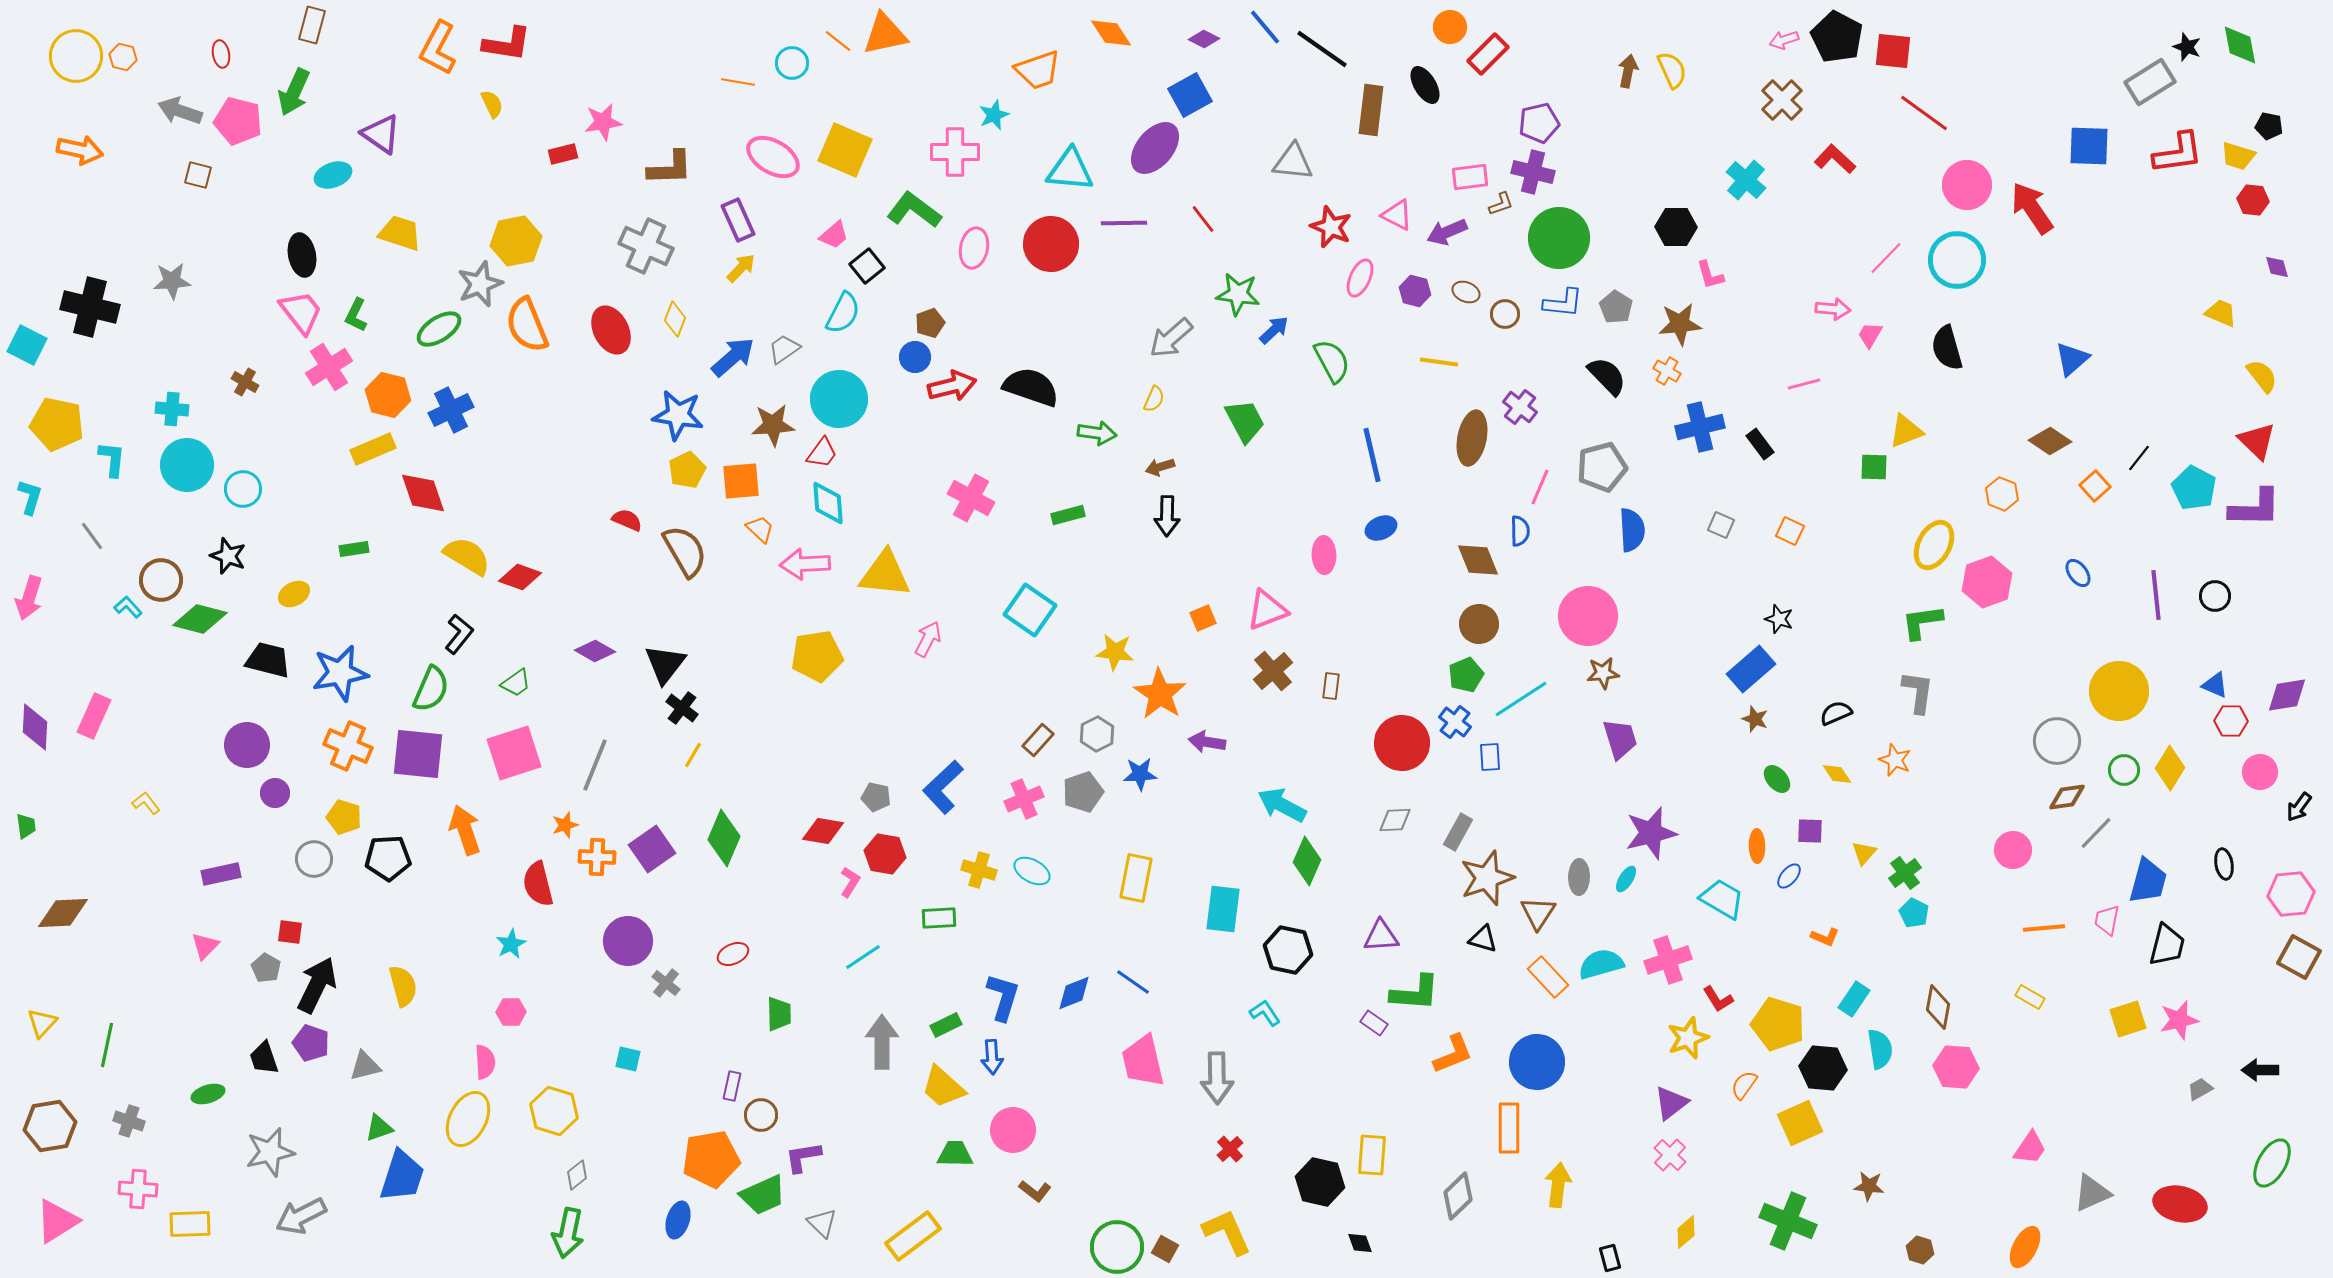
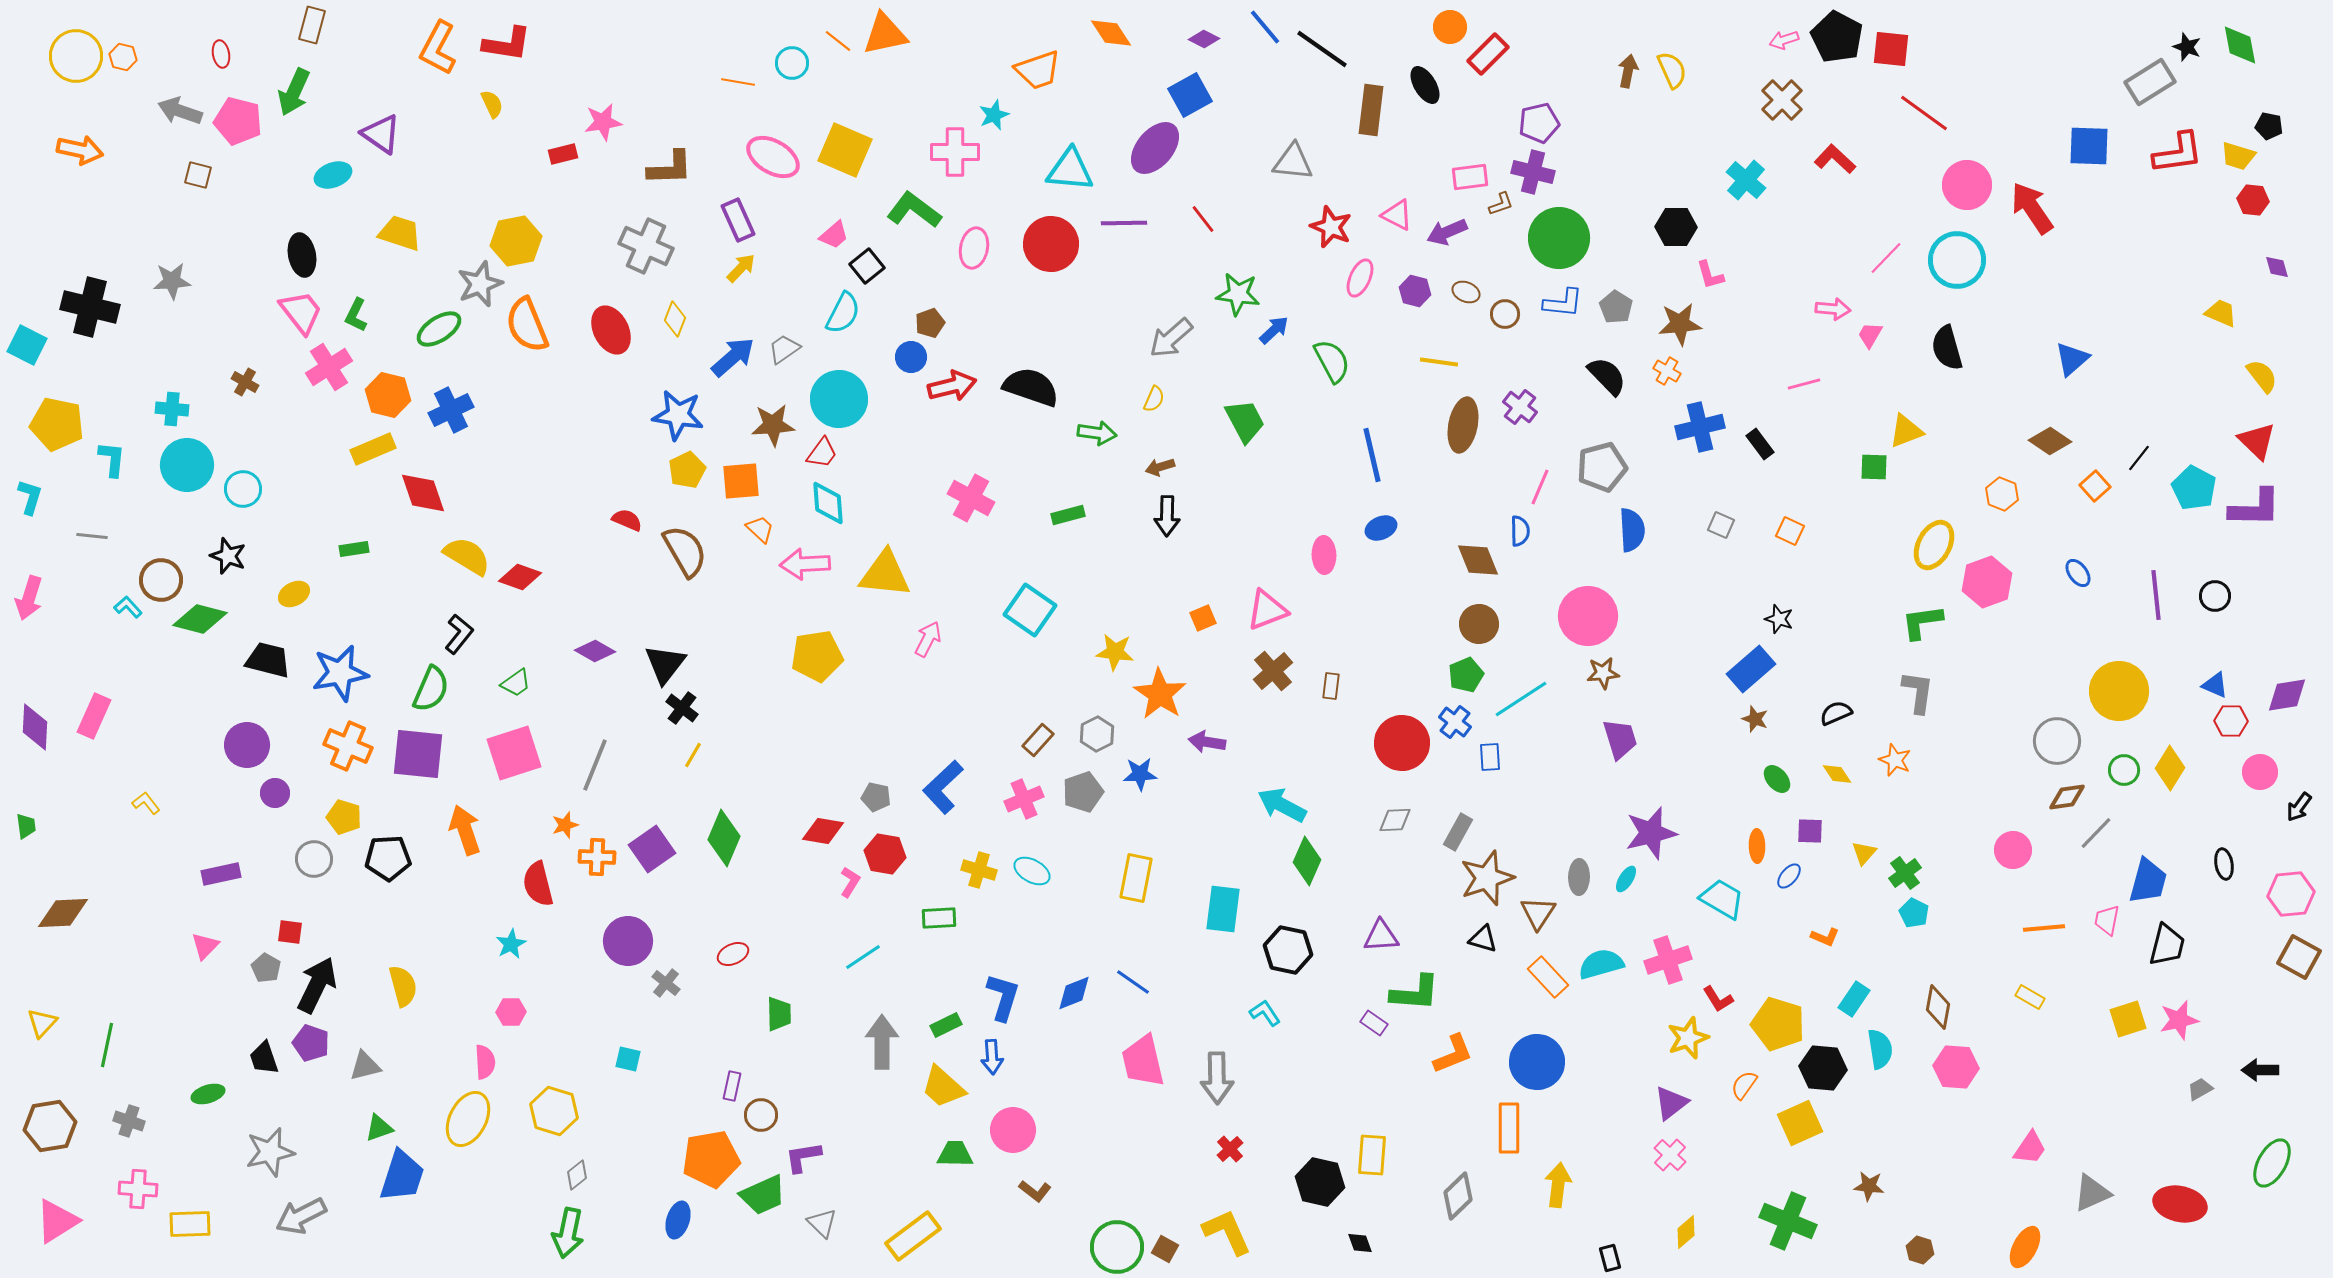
red square at (1893, 51): moved 2 px left, 2 px up
blue circle at (915, 357): moved 4 px left
brown ellipse at (1472, 438): moved 9 px left, 13 px up
gray line at (92, 536): rotated 48 degrees counterclockwise
